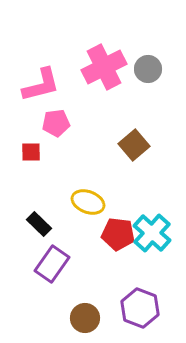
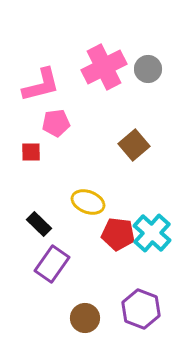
purple hexagon: moved 1 px right, 1 px down
